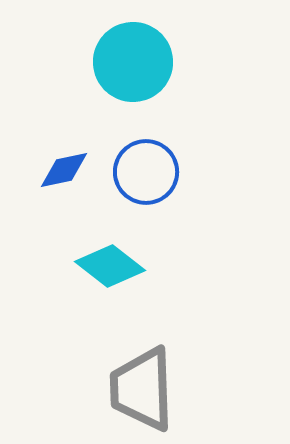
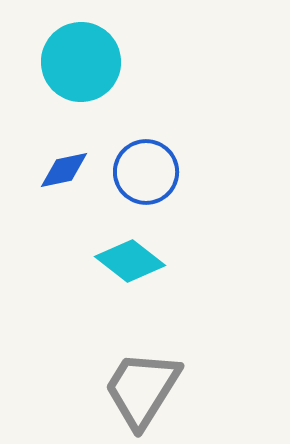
cyan circle: moved 52 px left
cyan diamond: moved 20 px right, 5 px up
gray trapezoid: rotated 34 degrees clockwise
